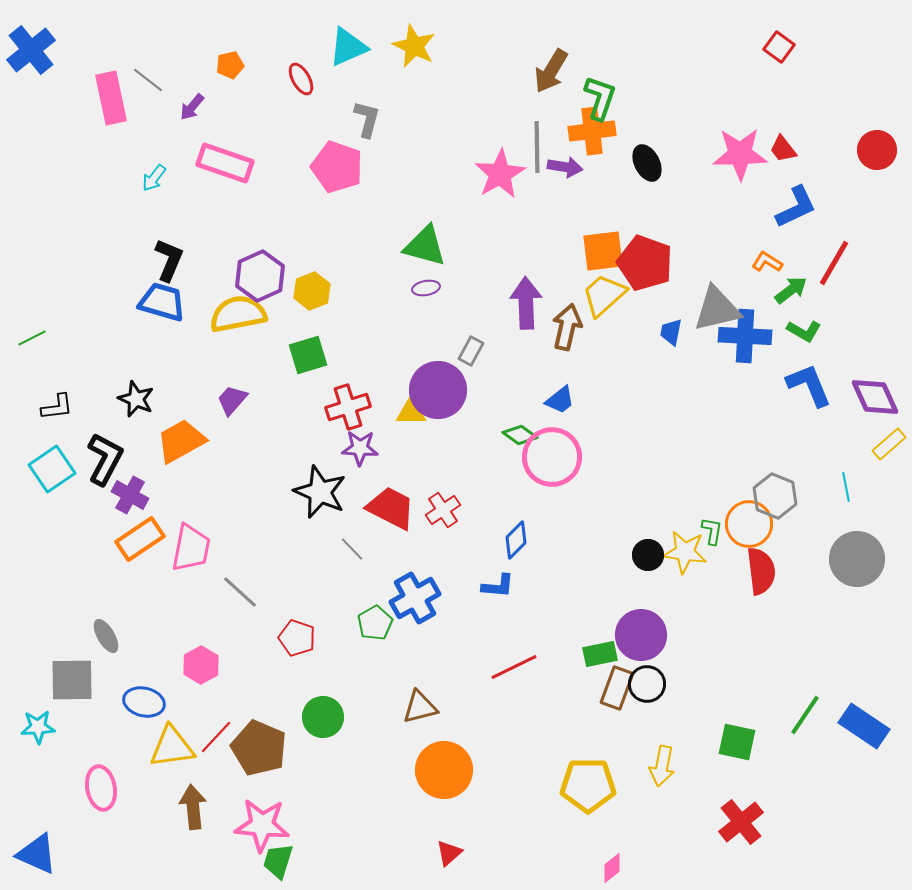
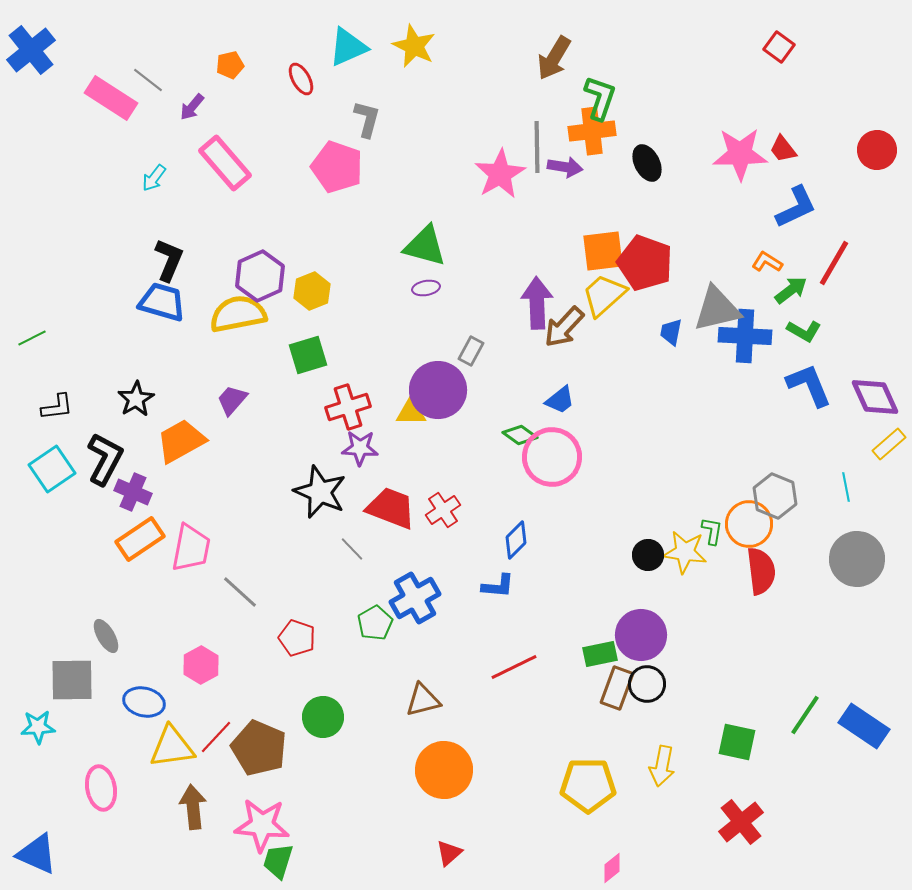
brown arrow at (551, 71): moved 3 px right, 13 px up
pink rectangle at (111, 98): rotated 45 degrees counterclockwise
pink rectangle at (225, 163): rotated 30 degrees clockwise
purple arrow at (526, 303): moved 11 px right
brown arrow at (567, 327): moved 3 px left; rotated 150 degrees counterclockwise
black star at (136, 399): rotated 18 degrees clockwise
purple cross at (130, 495): moved 3 px right, 3 px up; rotated 6 degrees counterclockwise
red trapezoid at (391, 508): rotated 6 degrees counterclockwise
brown triangle at (420, 707): moved 3 px right, 7 px up
